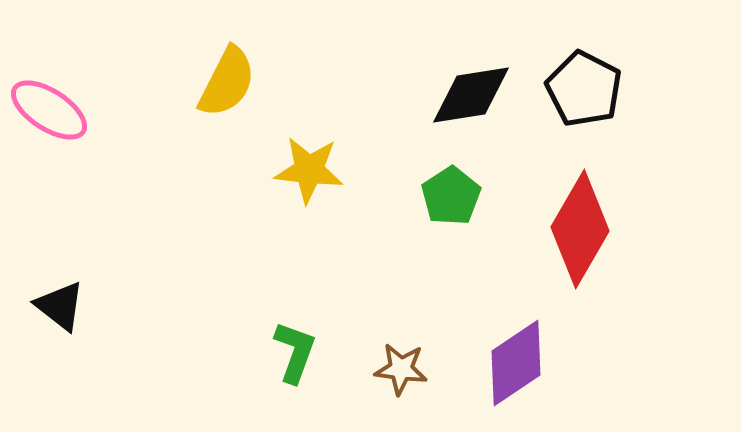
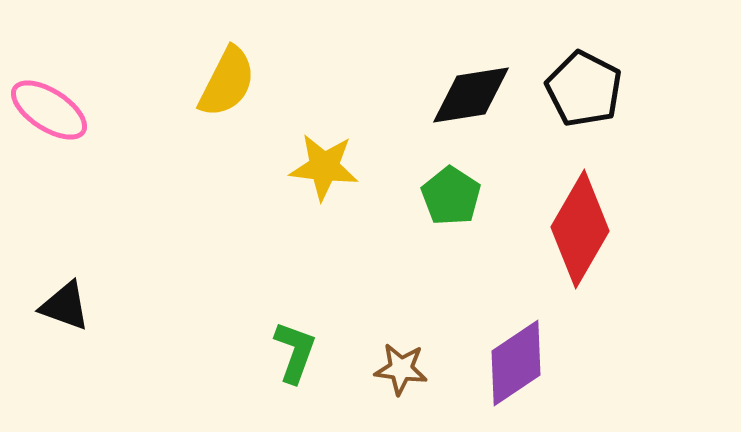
yellow star: moved 15 px right, 3 px up
green pentagon: rotated 6 degrees counterclockwise
black triangle: moved 5 px right; rotated 18 degrees counterclockwise
